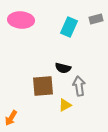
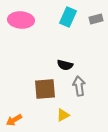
cyan rectangle: moved 1 px left, 10 px up
black semicircle: moved 2 px right, 3 px up
brown square: moved 2 px right, 3 px down
yellow triangle: moved 2 px left, 10 px down
orange arrow: moved 3 px right, 2 px down; rotated 28 degrees clockwise
